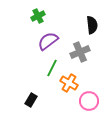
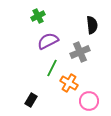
purple semicircle: rotated 10 degrees clockwise
